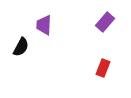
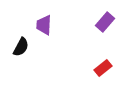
red rectangle: rotated 30 degrees clockwise
